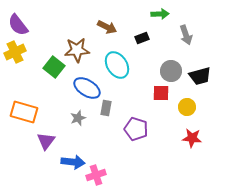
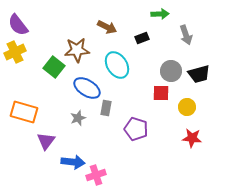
black trapezoid: moved 1 px left, 2 px up
